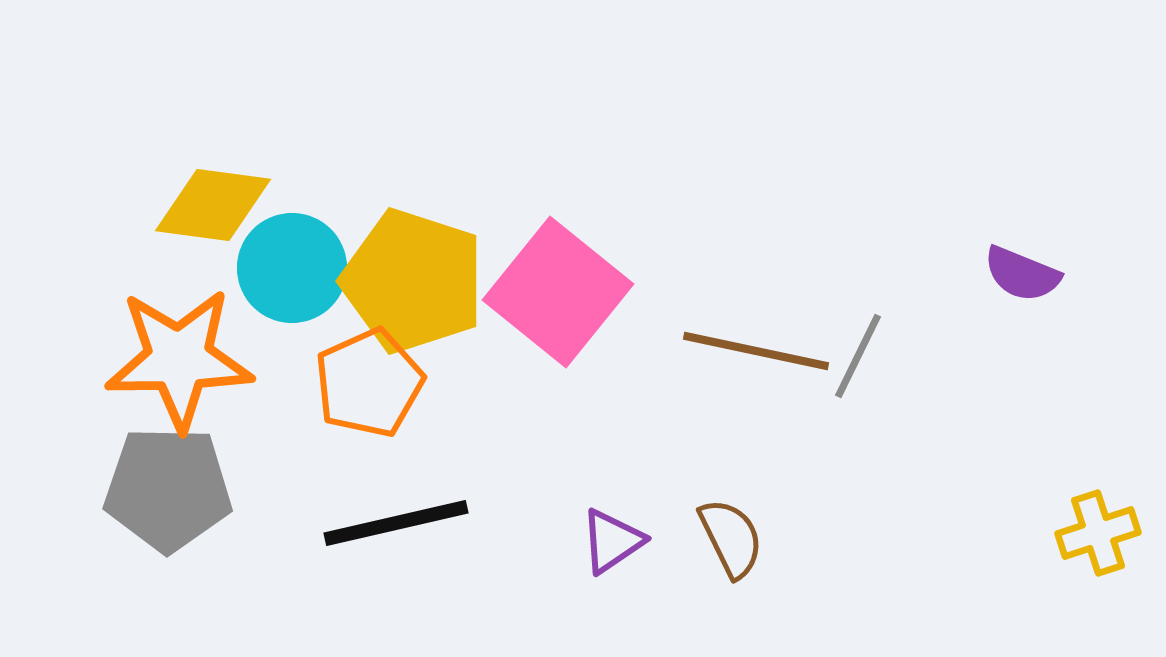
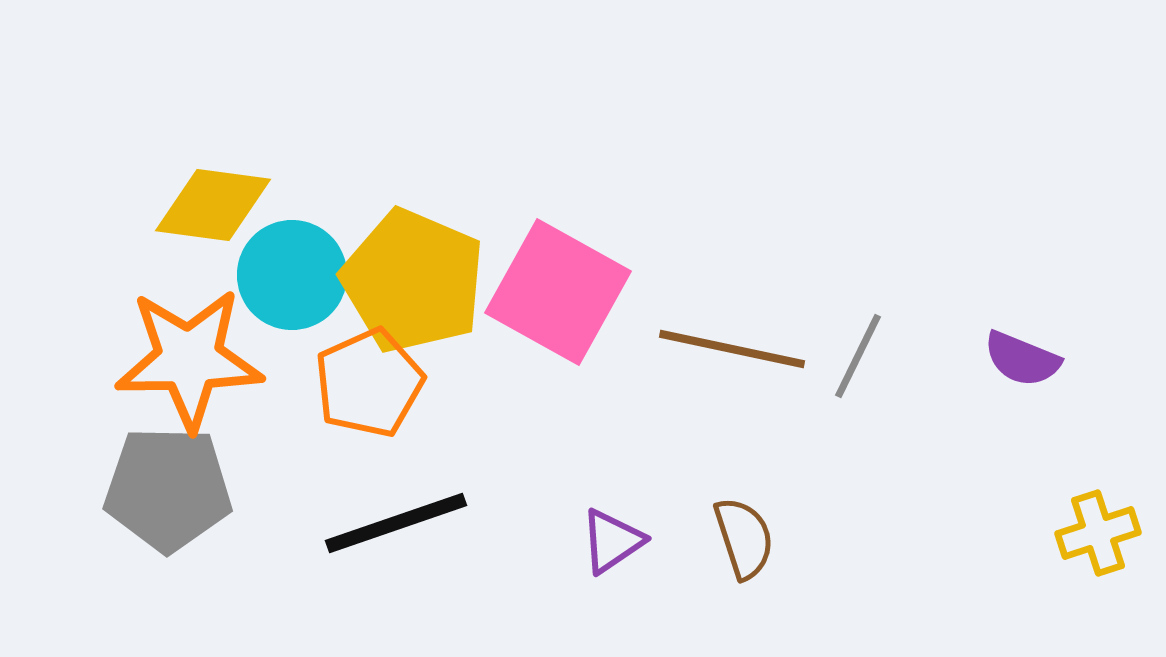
cyan circle: moved 7 px down
purple semicircle: moved 85 px down
yellow pentagon: rotated 5 degrees clockwise
pink square: rotated 10 degrees counterclockwise
brown line: moved 24 px left, 2 px up
orange star: moved 10 px right
black line: rotated 6 degrees counterclockwise
brown semicircle: moved 13 px right; rotated 8 degrees clockwise
